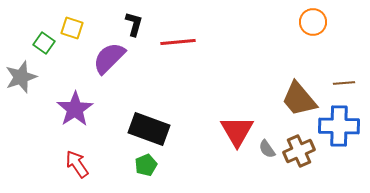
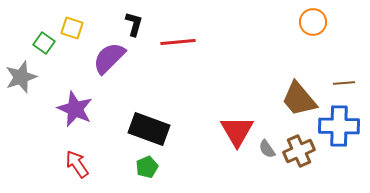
purple star: rotated 15 degrees counterclockwise
green pentagon: moved 1 px right, 2 px down
